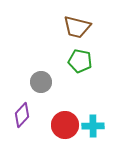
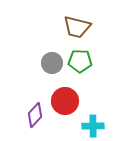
green pentagon: rotated 10 degrees counterclockwise
gray circle: moved 11 px right, 19 px up
purple diamond: moved 13 px right
red circle: moved 24 px up
